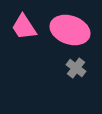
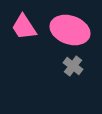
gray cross: moved 3 px left, 2 px up
